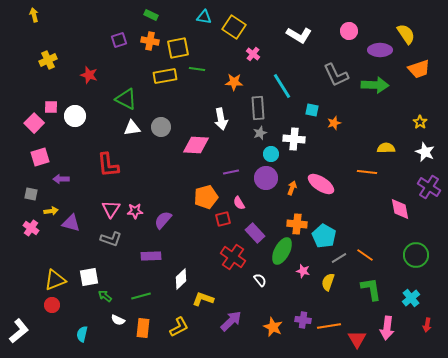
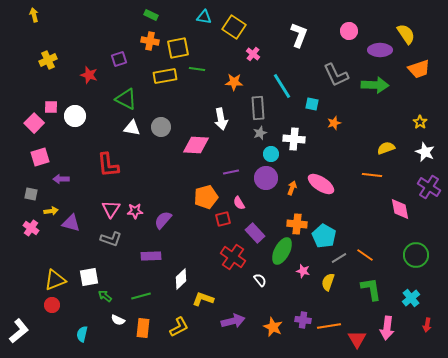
white L-shape at (299, 35): rotated 100 degrees counterclockwise
purple square at (119, 40): moved 19 px down
cyan square at (312, 110): moved 6 px up
white triangle at (132, 128): rotated 18 degrees clockwise
yellow semicircle at (386, 148): rotated 18 degrees counterclockwise
orange line at (367, 172): moved 5 px right, 3 px down
purple arrow at (231, 321): moved 2 px right; rotated 30 degrees clockwise
